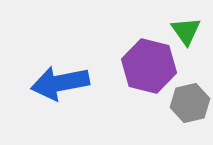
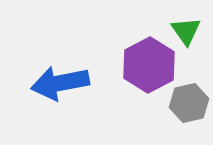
purple hexagon: moved 1 px up; rotated 18 degrees clockwise
gray hexagon: moved 1 px left
